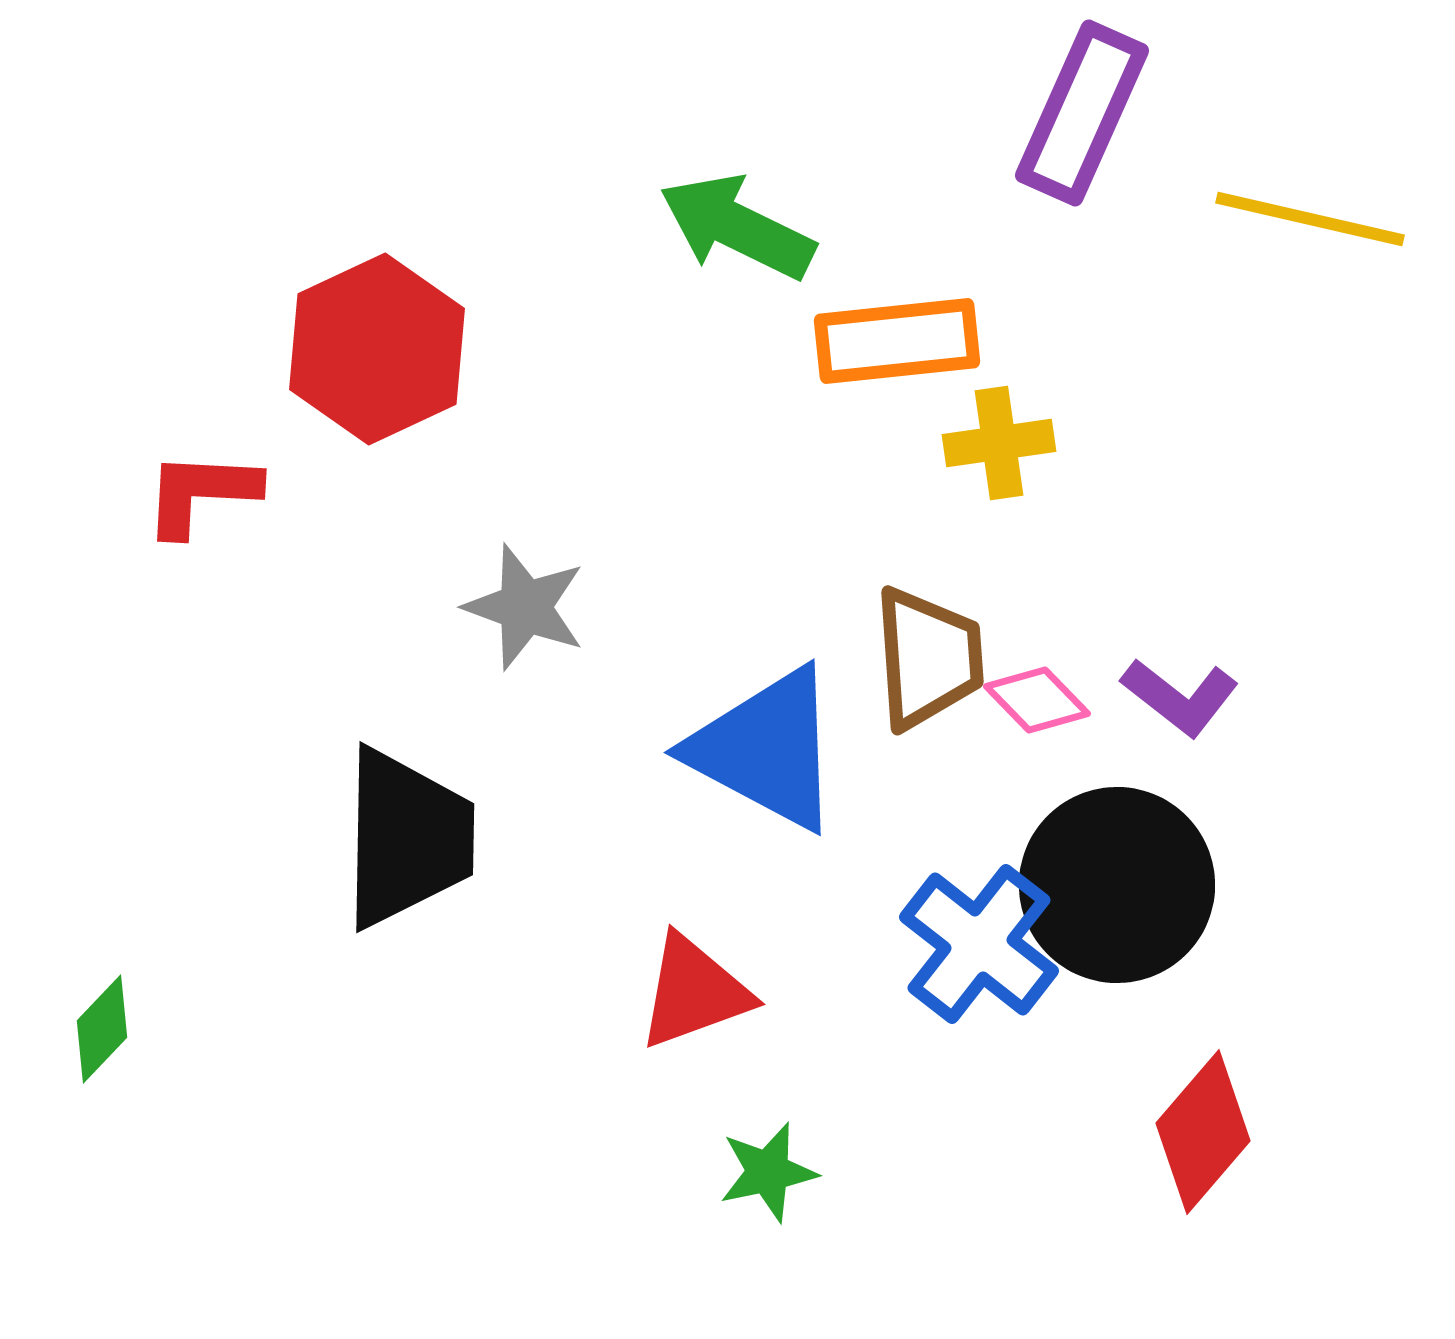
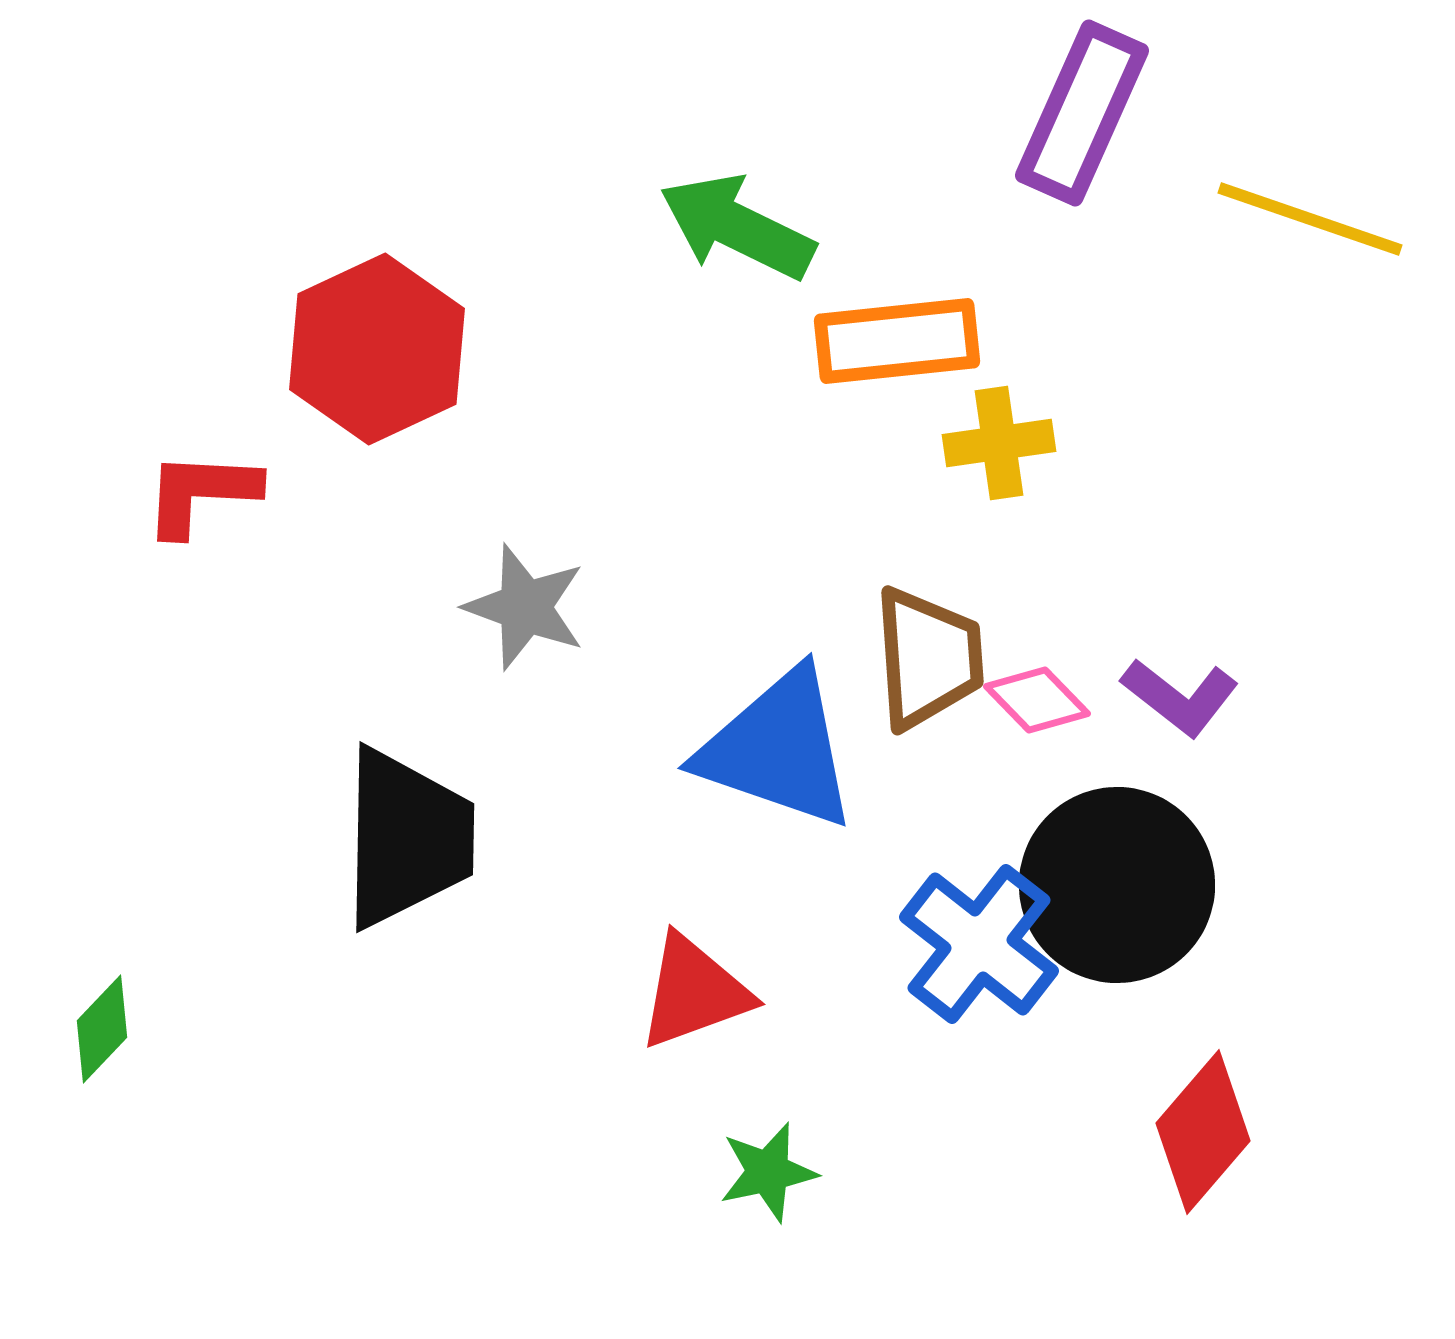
yellow line: rotated 6 degrees clockwise
blue triangle: moved 12 px right; rotated 9 degrees counterclockwise
